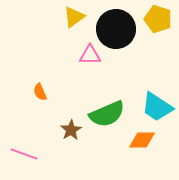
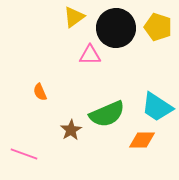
yellow pentagon: moved 8 px down
black circle: moved 1 px up
